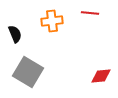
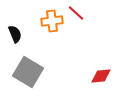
red line: moved 14 px left; rotated 36 degrees clockwise
